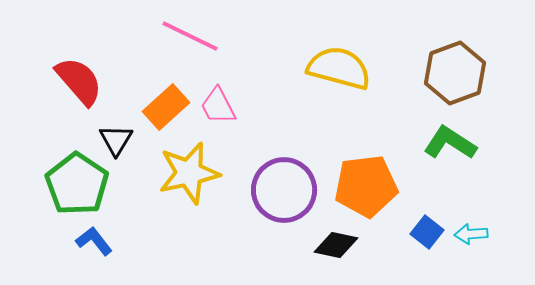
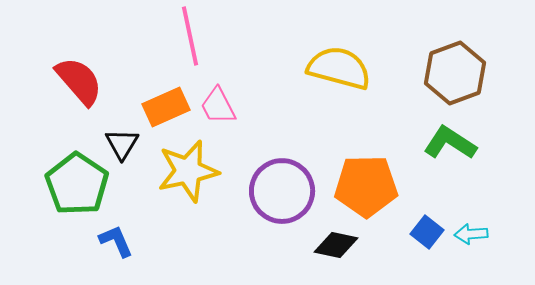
pink line: rotated 52 degrees clockwise
orange rectangle: rotated 18 degrees clockwise
black triangle: moved 6 px right, 4 px down
yellow star: moved 1 px left, 2 px up
orange pentagon: rotated 6 degrees clockwise
purple circle: moved 2 px left, 1 px down
blue L-shape: moved 22 px right; rotated 15 degrees clockwise
